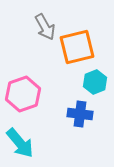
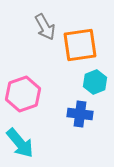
orange square: moved 3 px right, 2 px up; rotated 6 degrees clockwise
